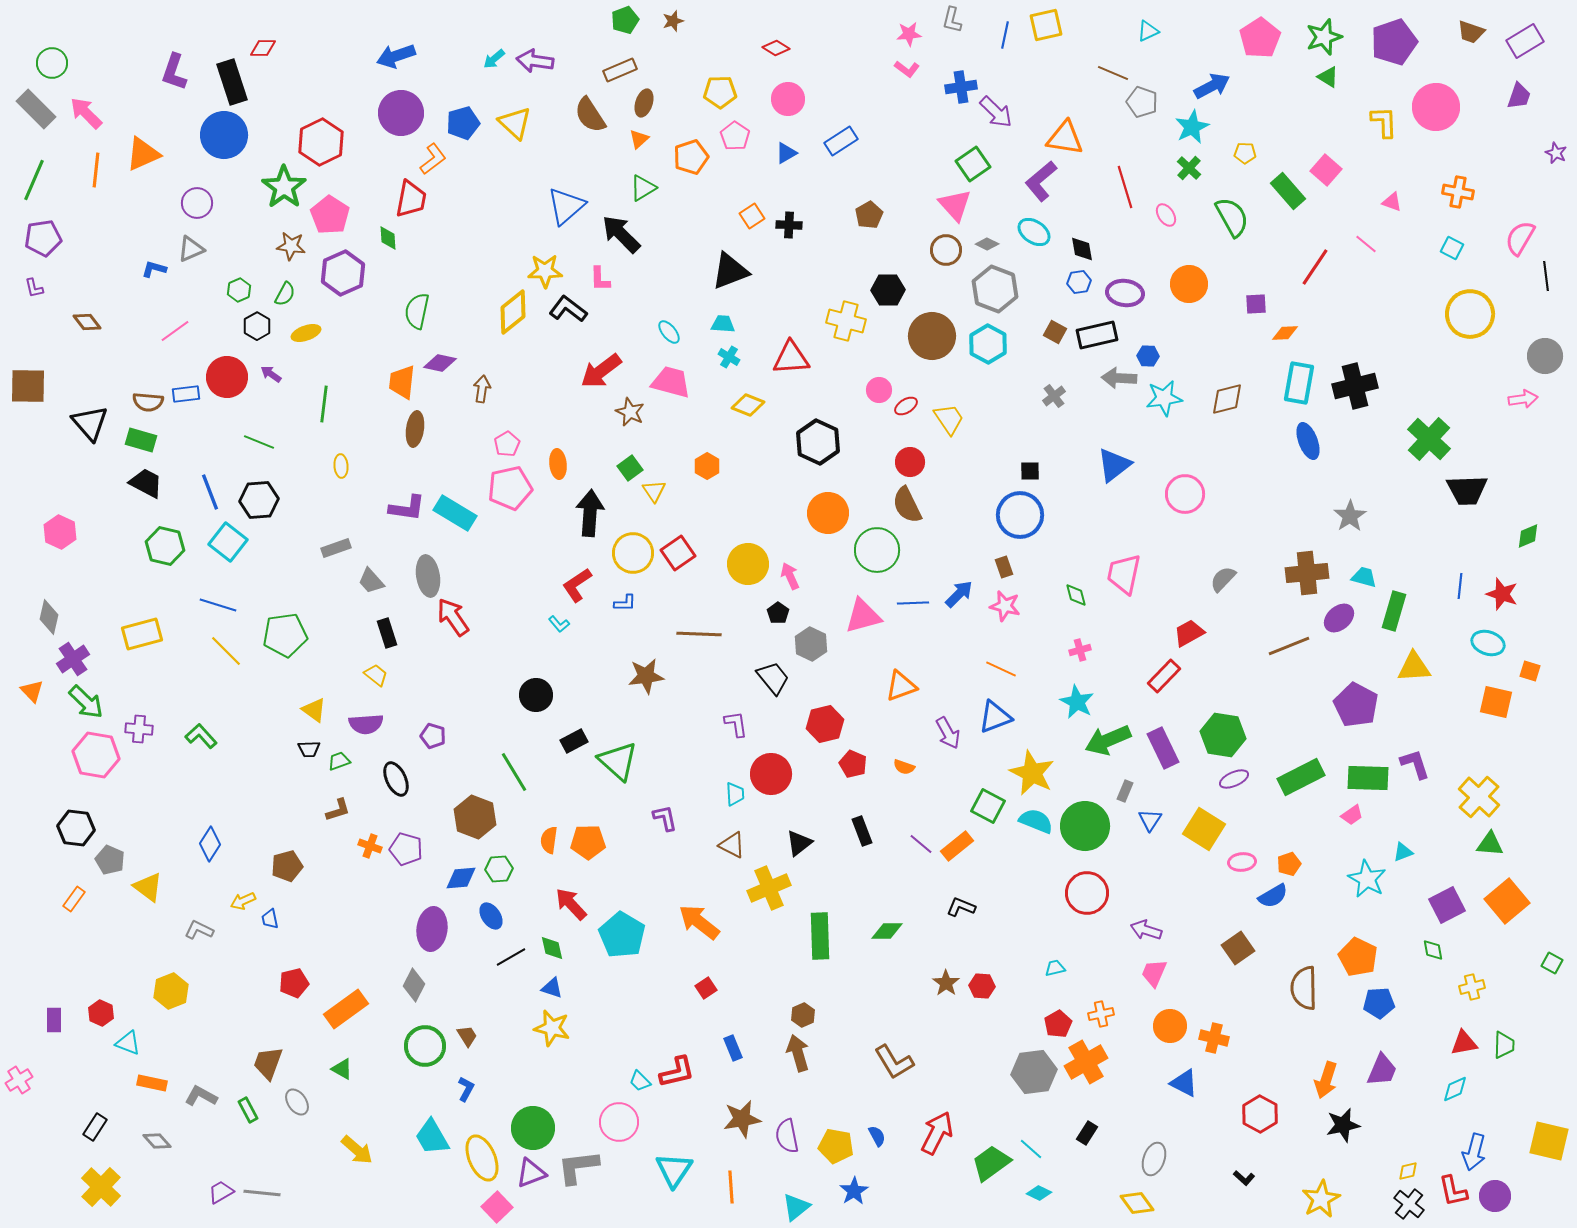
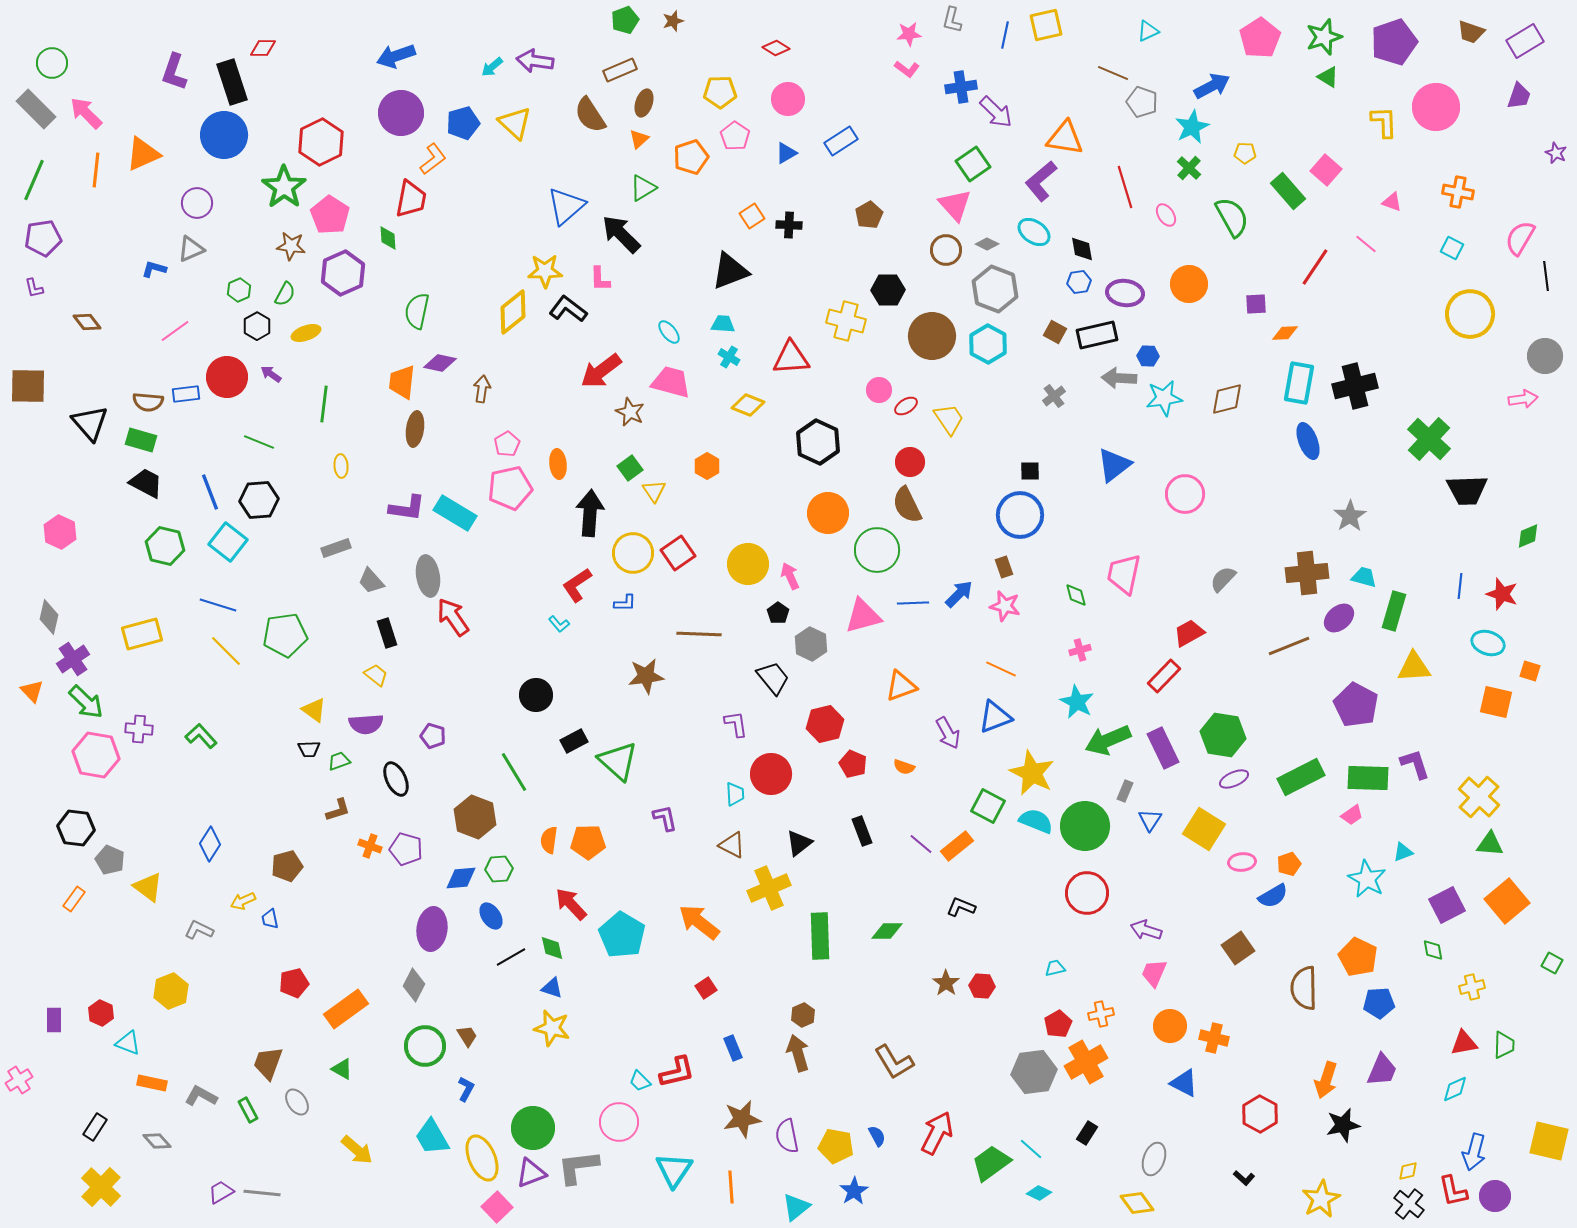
cyan arrow at (494, 59): moved 2 px left, 8 px down
